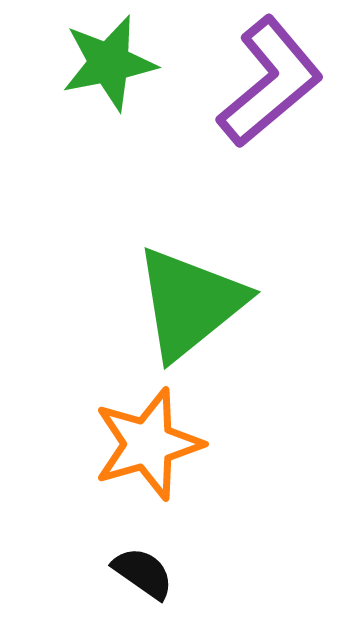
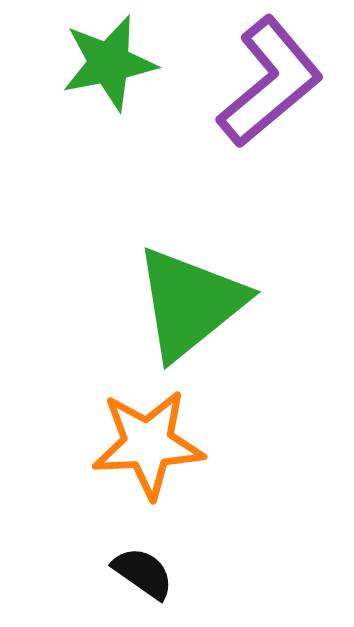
orange star: rotated 13 degrees clockwise
